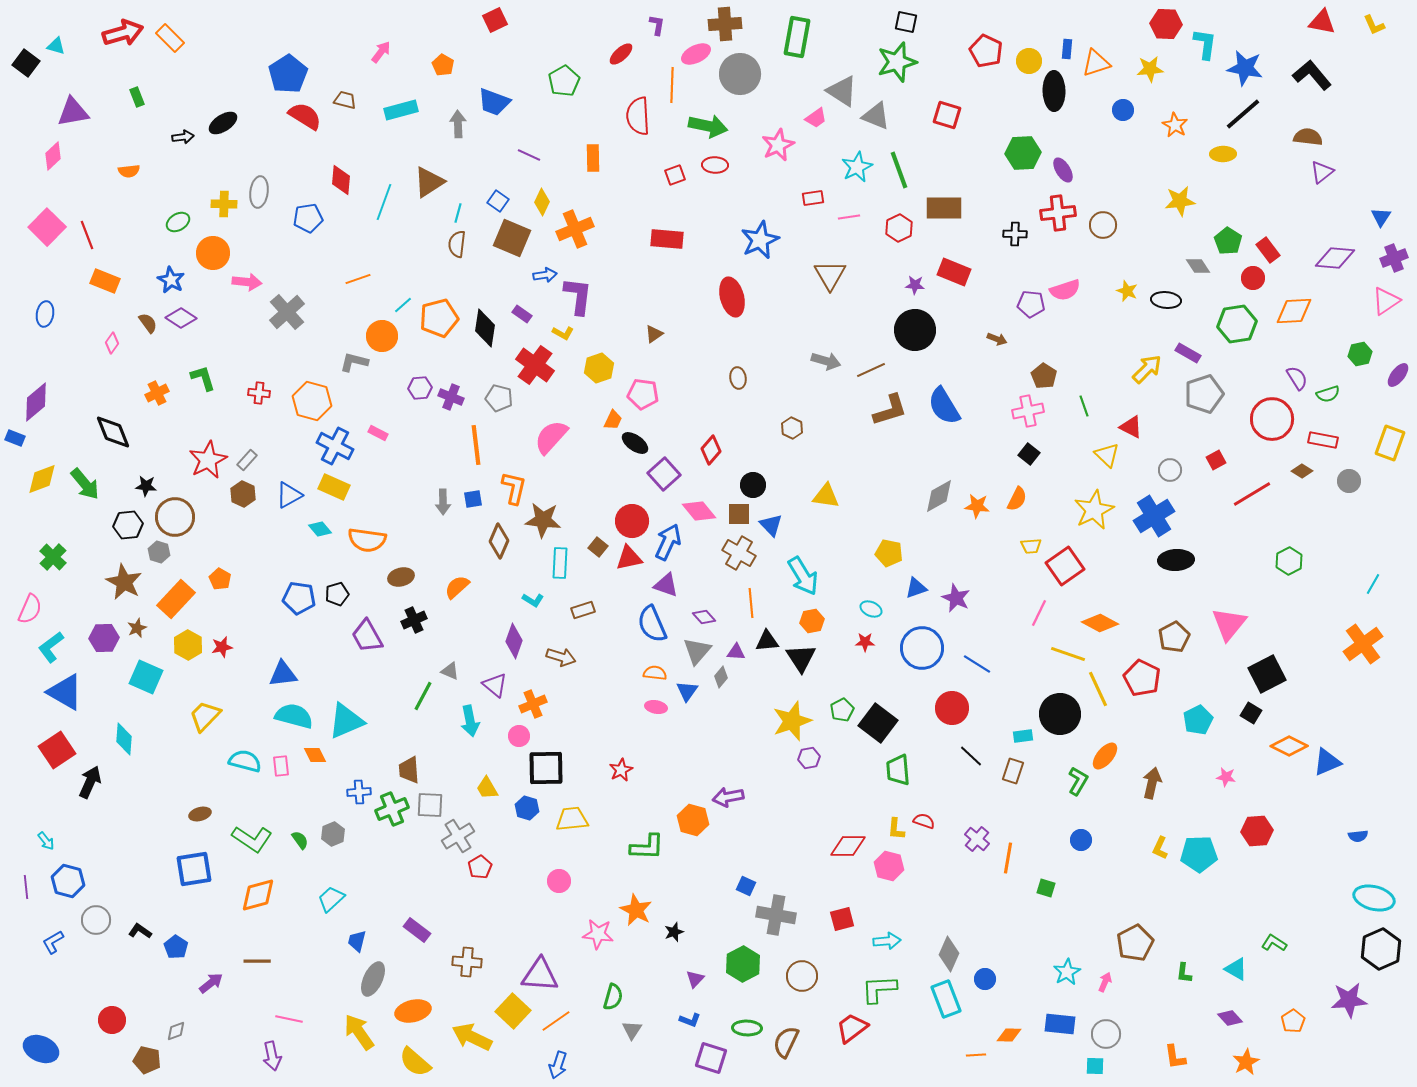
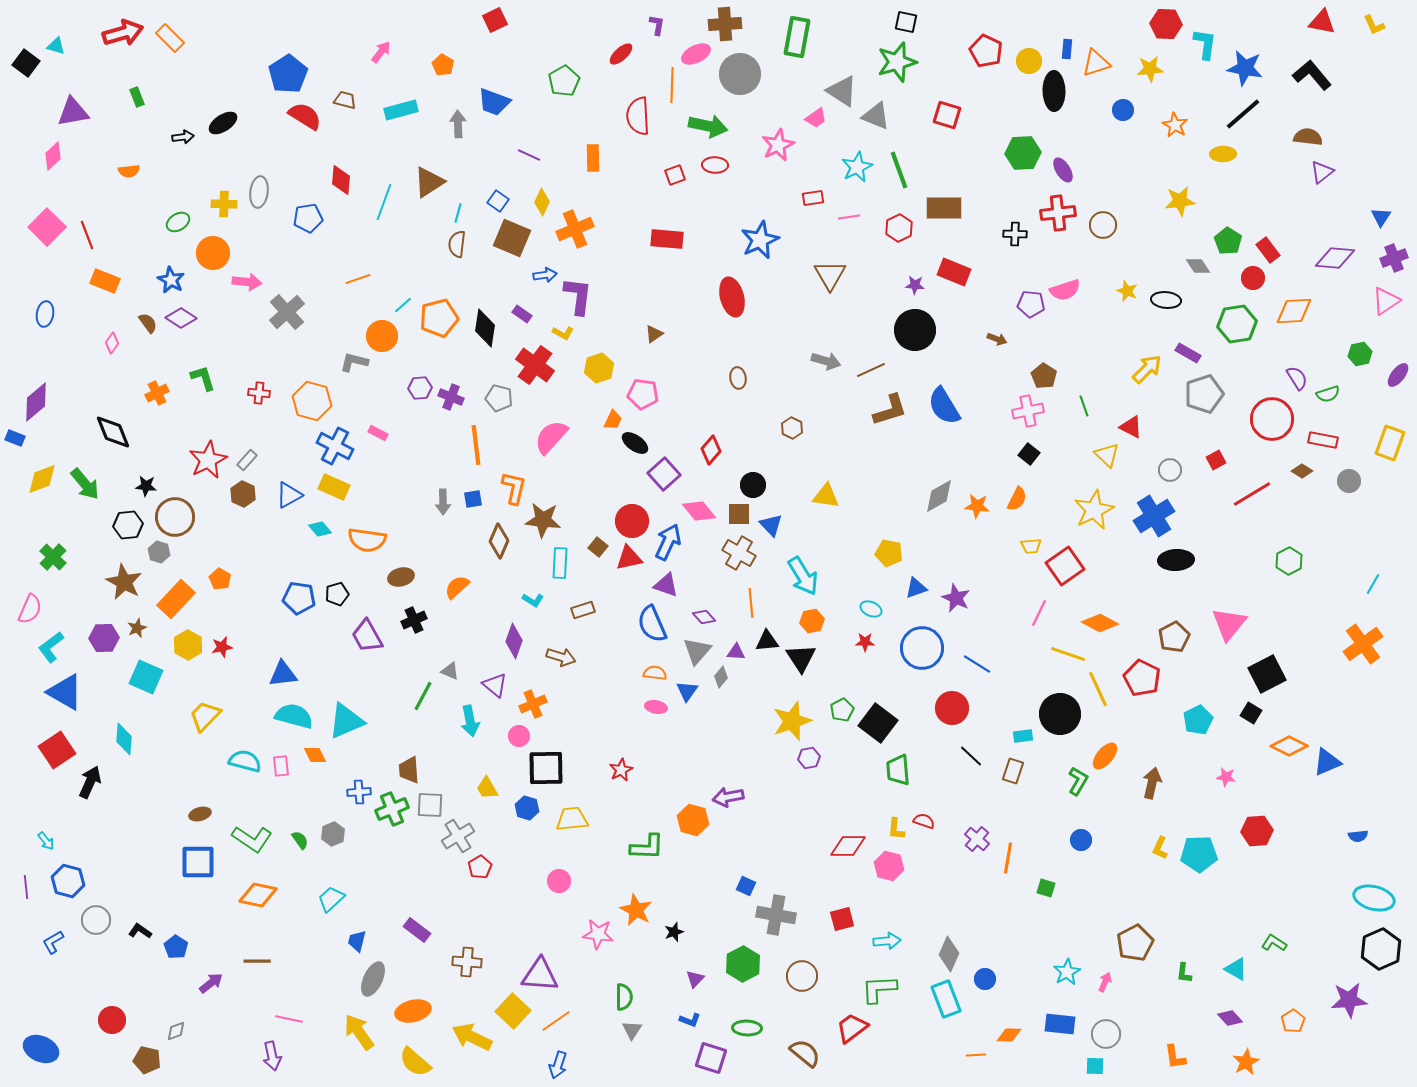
blue square at (194, 869): moved 4 px right, 7 px up; rotated 9 degrees clockwise
orange diamond at (258, 895): rotated 27 degrees clockwise
green semicircle at (613, 997): moved 11 px right; rotated 16 degrees counterclockwise
brown semicircle at (786, 1042): moved 19 px right, 11 px down; rotated 104 degrees clockwise
